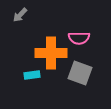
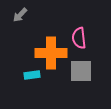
pink semicircle: rotated 85 degrees clockwise
gray square: moved 1 px right, 2 px up; rotated 20 degrees counterclockwise
